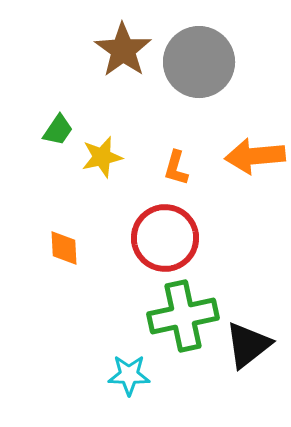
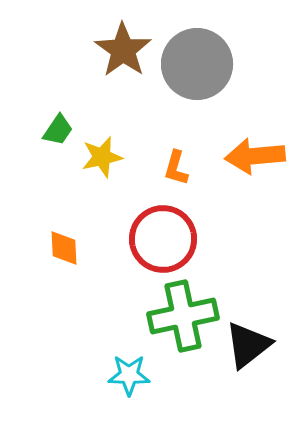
gray circle: moved 2 px left, 2 px down
red circle: moved 2 px left, 1 px down
